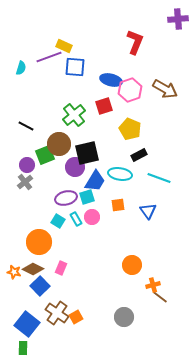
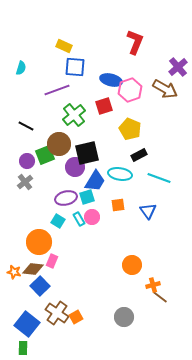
purple cross at (178, 19): moved 48 px down; rotated 36 degrees counterclockwise
purple line at (49, 57): moved 8 px right, 33 px down
purple circle at (27, 165): moved 4 px up
cyan rectangle at (76, 219): moved 3 px right
pink rectangle at (61, 268): moved 9 px left, 7 px up
brown diamond at (33, 269): rotated 20 degrees counterclockwise
